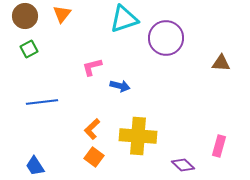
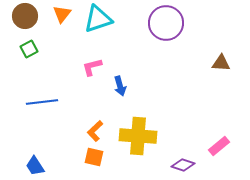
cyan triangle: moved 26 px left
purple circle: moved 15 px up
blue arrow: rotated 60 degrees clockwise
orange L-shape: moved 3 px right, 2 px down
pink rectangle: rotated 35 degrees clockwise
orange square: rotated 24 degrees counterclockwise
purple diamond: rotated 25 degrees counterclockwise
